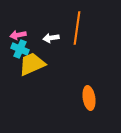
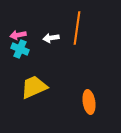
yellow trapezoid: moved 2 px right, 23 px down
orange ellipse: moved 4 px down
